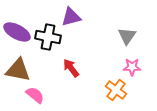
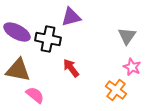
black cross: moved 2 px down
pink star: rotated 24 degrees clockwise
